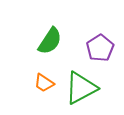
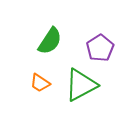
orange trapezoid: moved 4 px left
green triangle: moved 3 px up
